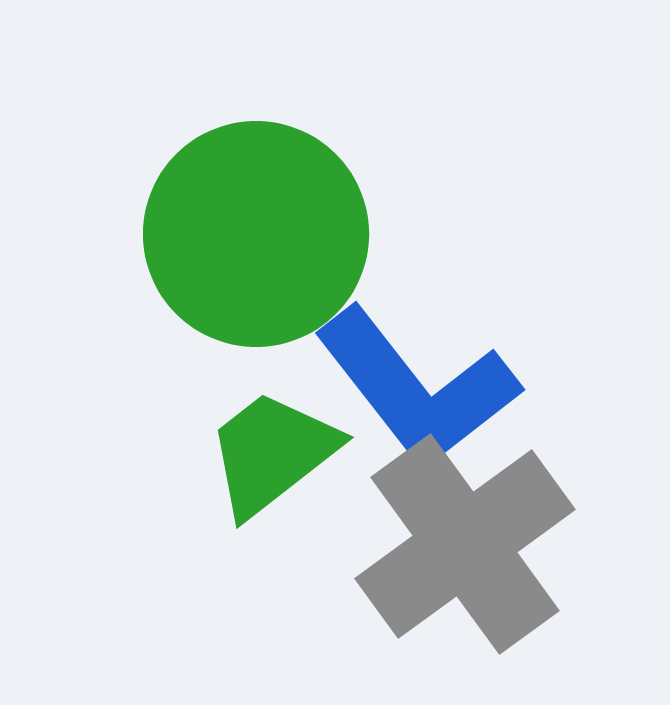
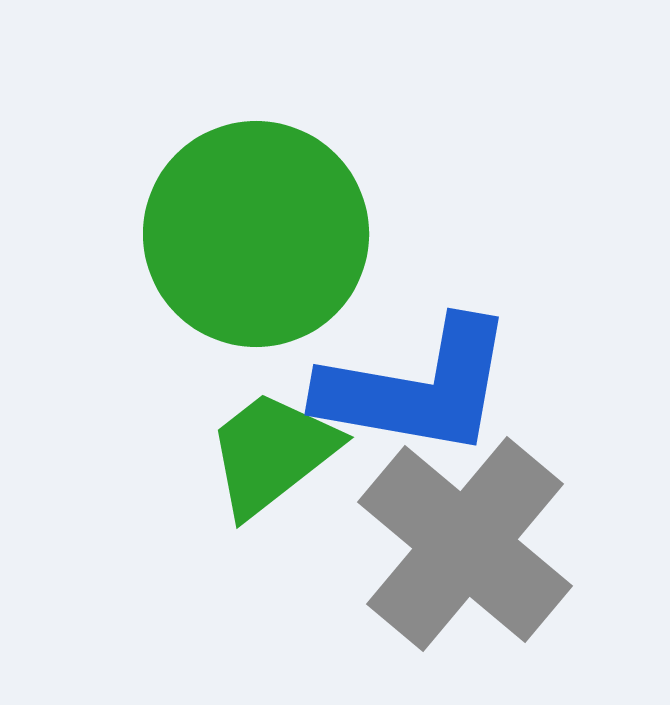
blue L-shape: rotated 42 degrees counterclockwise
gray cross: rotated 14 degrees counterclockwise
